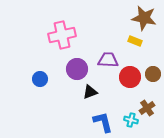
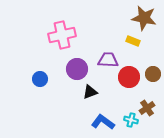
yellow rectangle: moved 2 px left
red circle: moved 1 px left
blue L-shape: rotated 40 degrees counterclockwise
